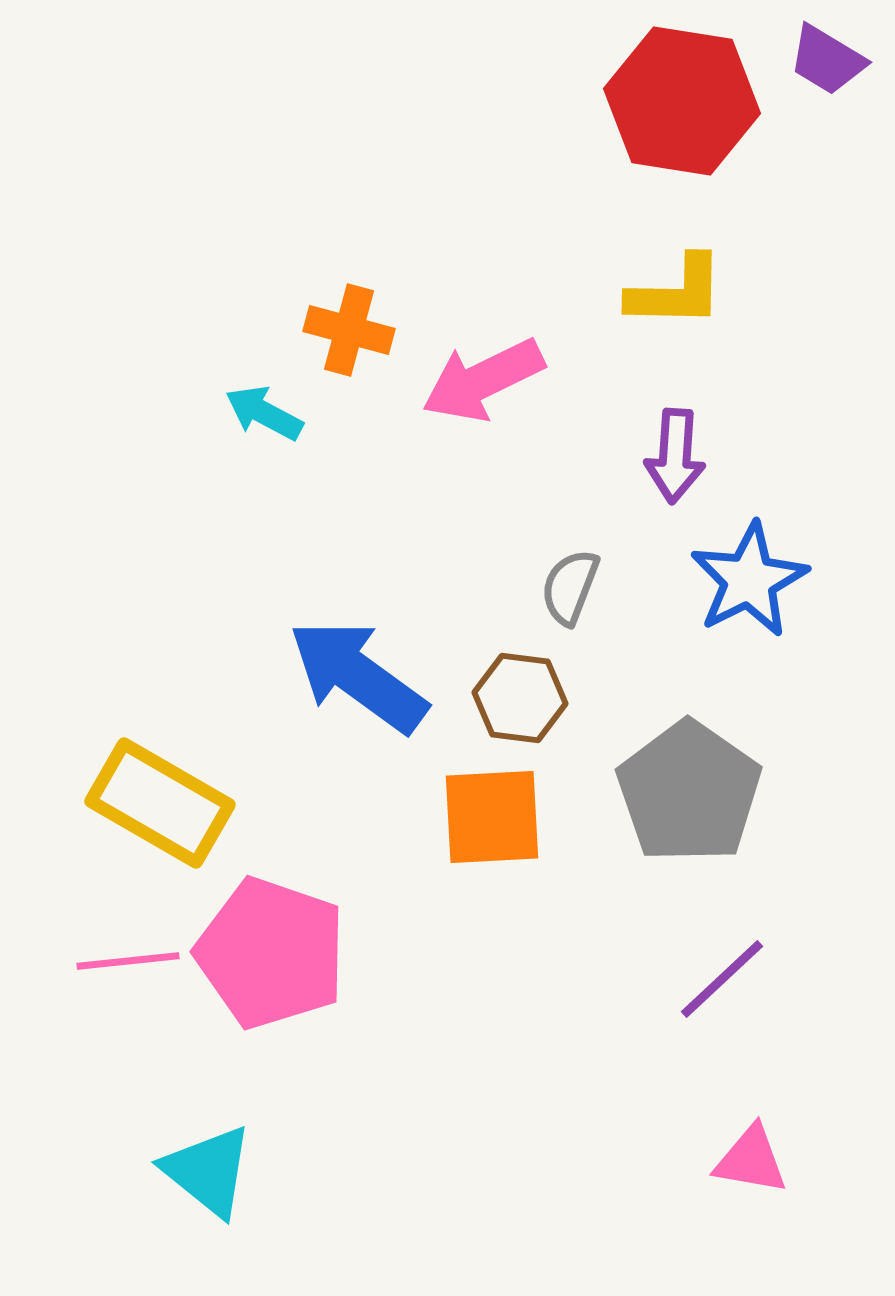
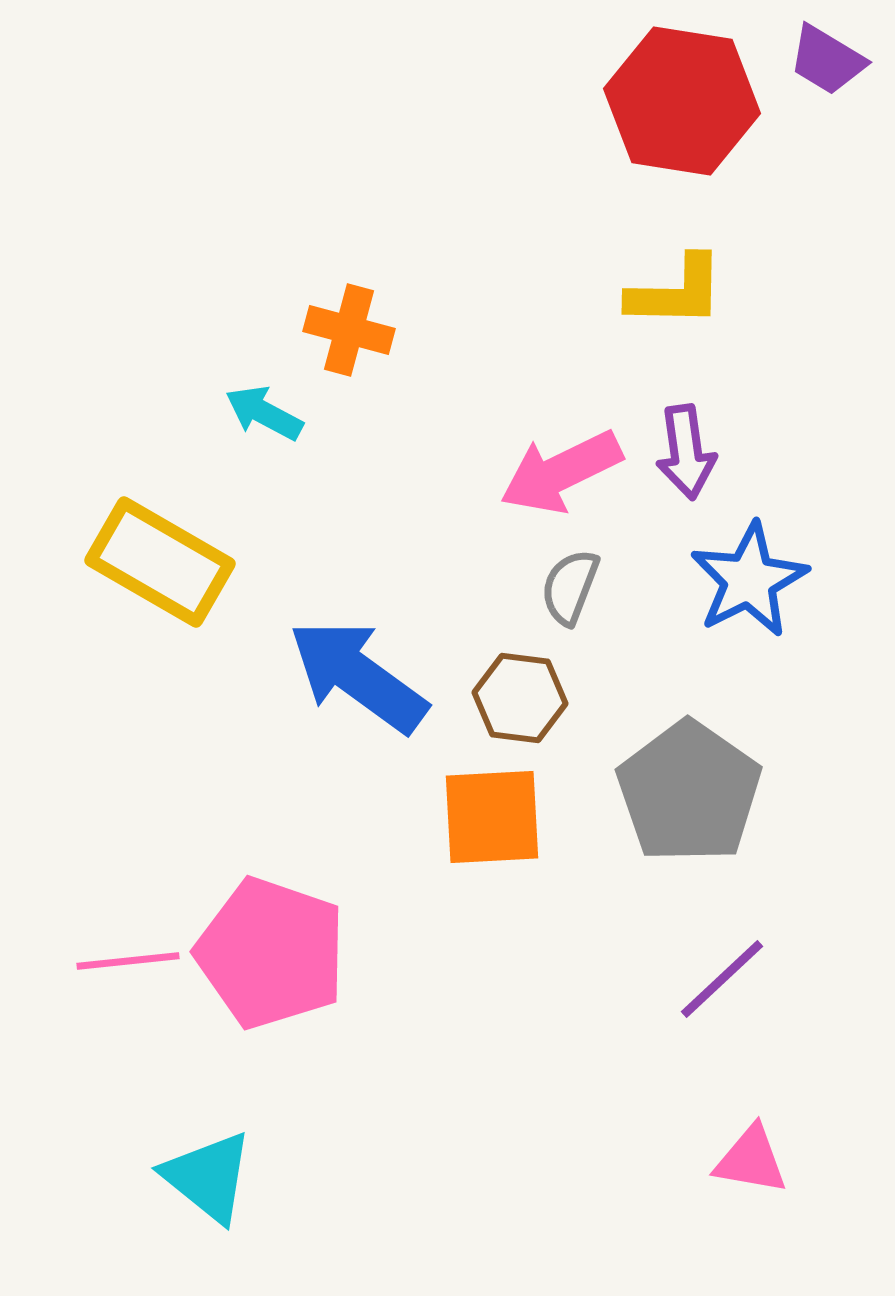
pink arrow: moved 78 px right, 92 px down
purple arrow: moved 11 px right, 4 px up; rotated 12 degrees counterclockwise
yellow rectangle: moved 241 px up
cyan triangle: moved 6 px down
